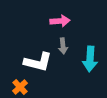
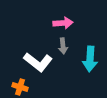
pink arrow: moved 3 px right, 2 px down
white L-shape: rotated 24 degrees clockwise
orange cross: rotated 28 degrees counterclockwise
